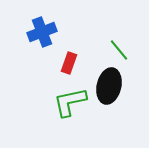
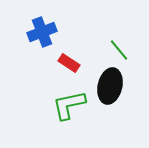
red rectangle: rotated 75 degrees counterclockwise
black ellipse: moved 1 px right
green L-shape: moved 1 px left, 3 px down
